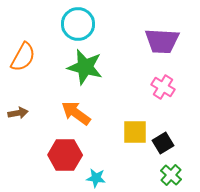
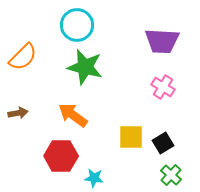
cyan circle: moved 1 px left, 1 px down
orange semicircle: rotated 16 degrees clockwise
orange arrow: moved 3 px left, 2 px down
yellow square: moved 4 px left, 5 px down
red hexagon: moved 4 px left, 1 px down
cyan star: moved 2 px left
